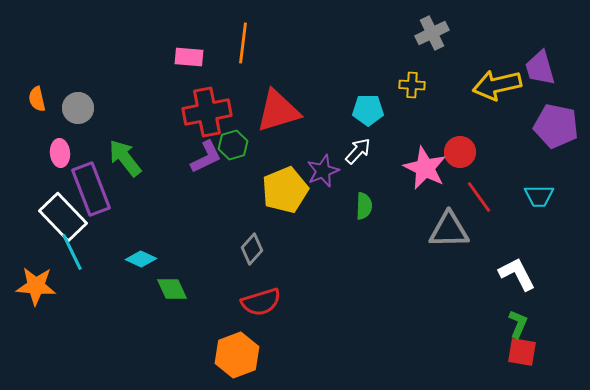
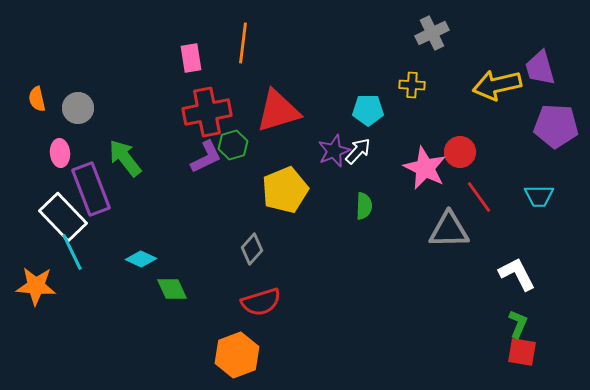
pink rectangle: moved 2 px right, 1 px down; rotated 76 degrees clockwise
purple pentagon: rotated 9 degrees counterclockwise
purple star: moved 11 px right, 20 px up
